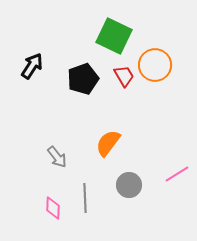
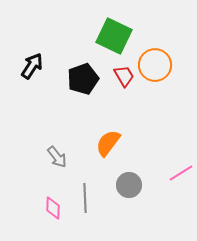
pink line: moved 4 px right, 1 px up
